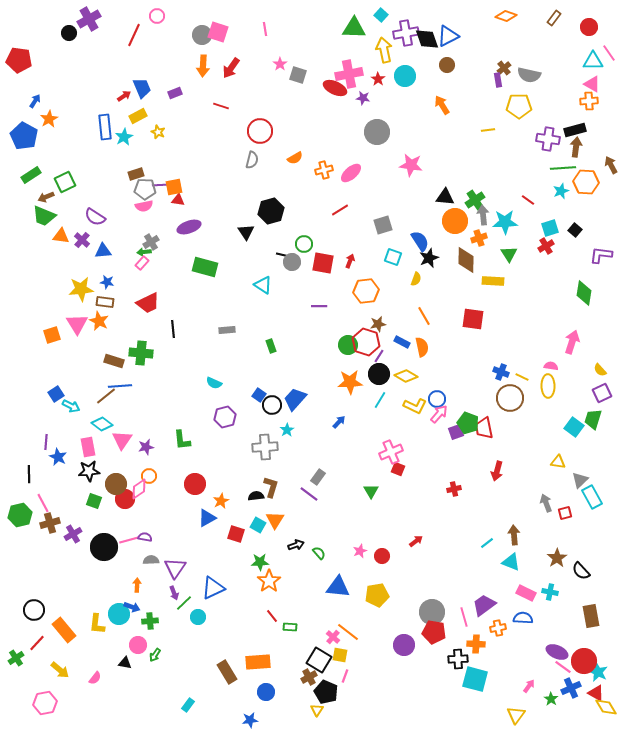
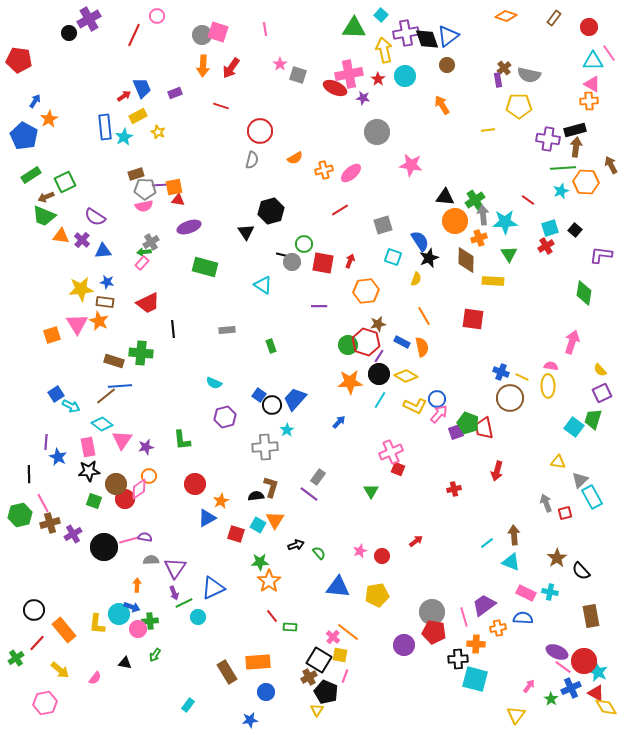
blue triangle at (448, 36): rotated 10 degrees counterclockwise
green line at (184, 603): rotated 18 degrees clockwise
pink circle at (138, 645): moved 16 px up
